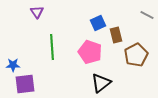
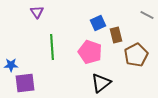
blue star: moved 2 px left
purple square: moved 1 px up
